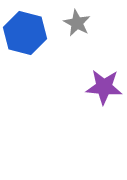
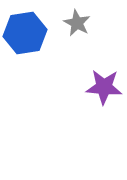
blue hexagon: rotated 24 degrees counterclockwise
